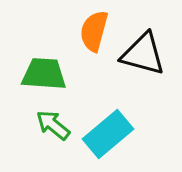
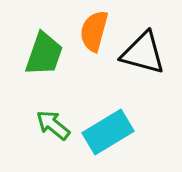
black triangle: moved 1 px up
green trapezoid: moved 20 px up; rotated 105 degrees clockwise
cyan rectangle: moved 2 px up; rotated 9 degrees clockwise
